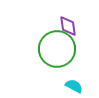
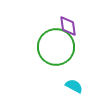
green circle: moved 1 px left, 2 px up
